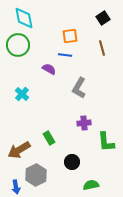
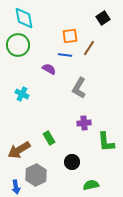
brown line: moved 13 px left; rotated 49 degrees clockwise
cyan cross: rotated 16 degrees counterclockwise
